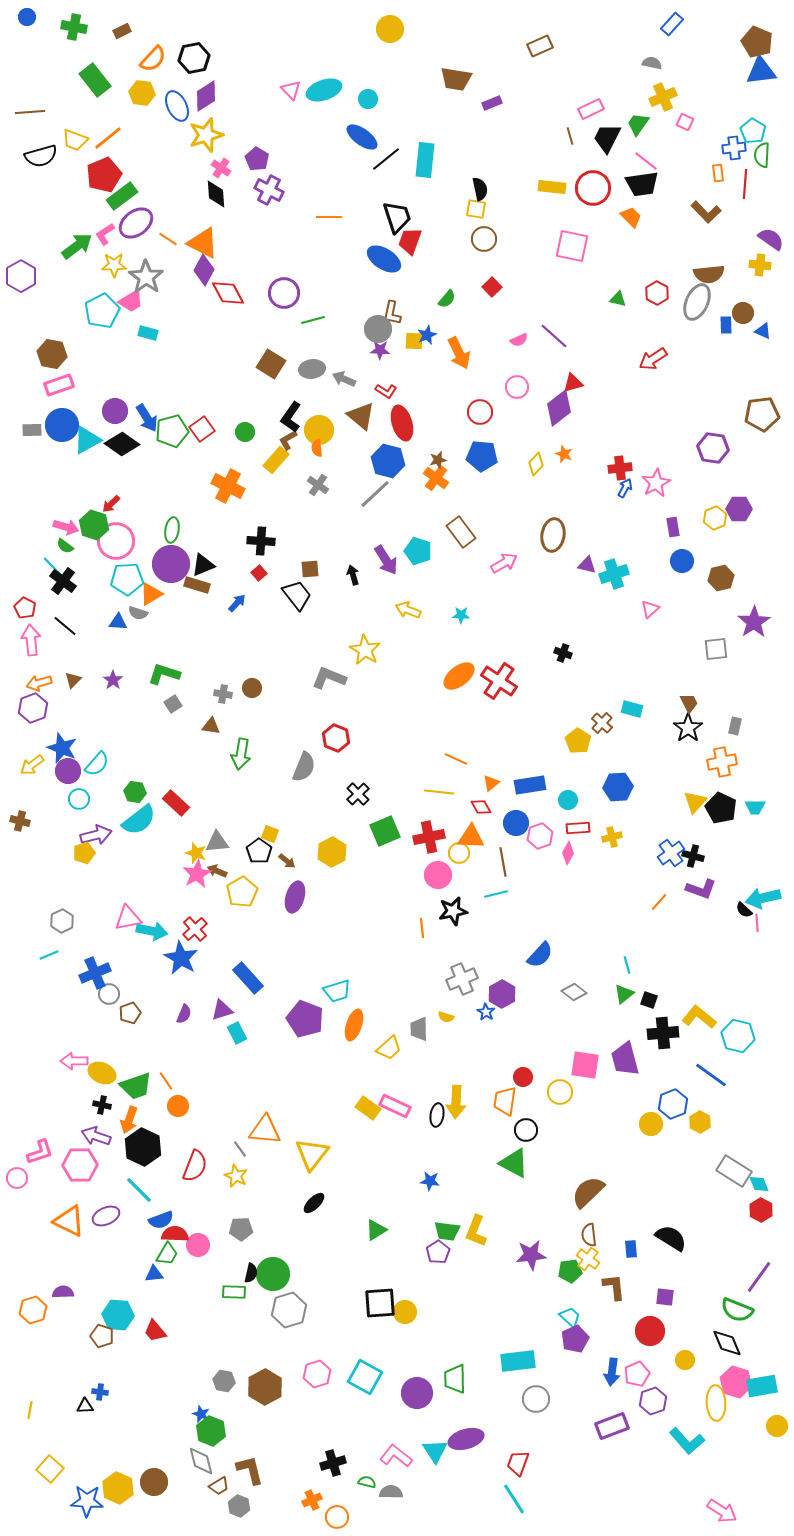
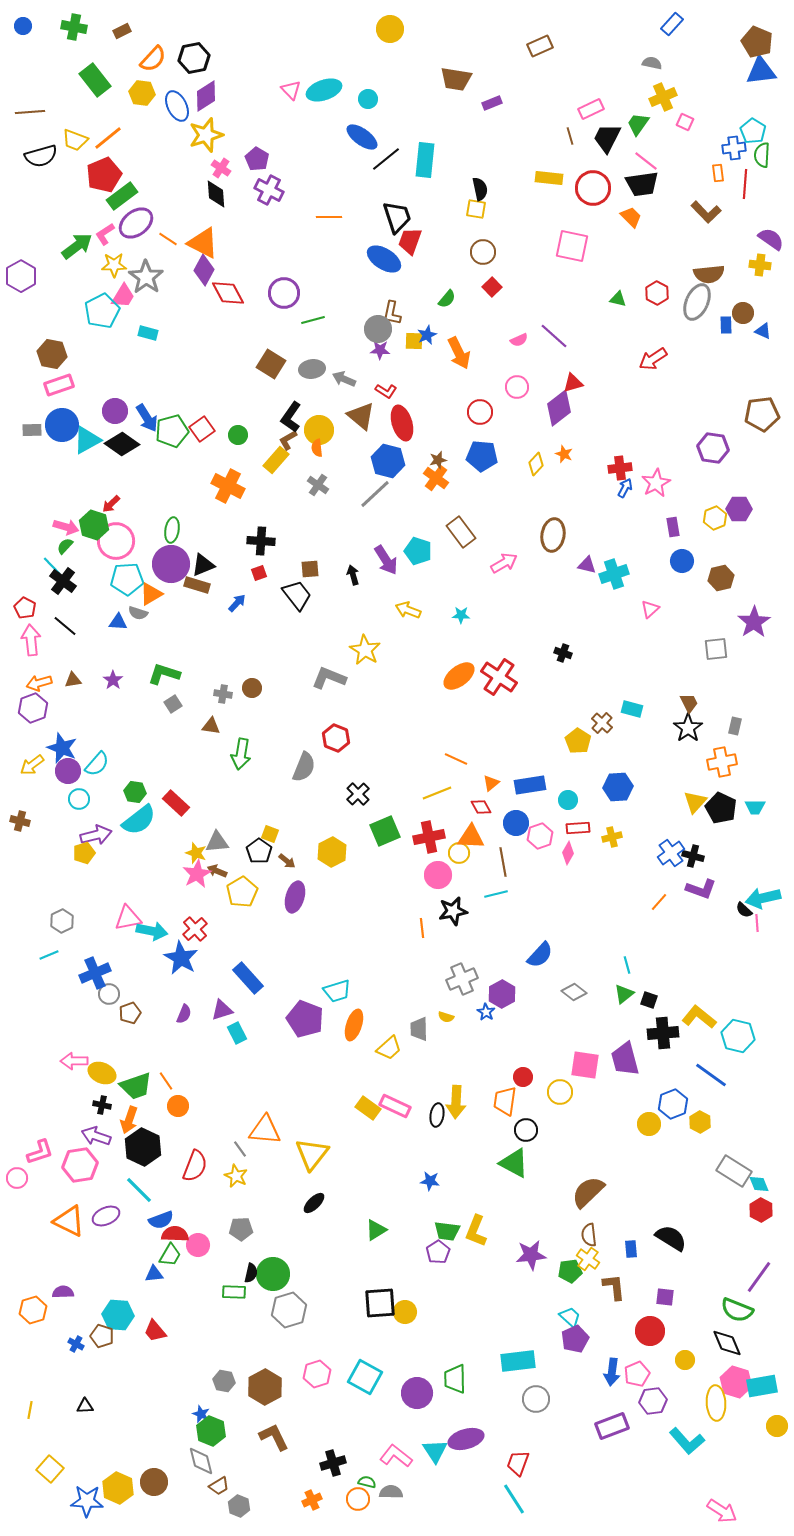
blue circle at (27, 17): moved 4 px left, 9 px down
yellow rectangle at (552, 187): moved 3 px left, 9 px up
brown circle at (484, 239): moved 1 px left, 13 px down
pink trapezoid at (131, 301): moved 8 px left, 5 px up; rotated 28 degrees counterclockwise
green circle at (245, 432): moved 7 px left, 3 px down
green semicircle at (65, 546): rotated 96 degrees clockwise
red square at (259, 573): rotated 21 degrees clockwise
brown triangle at (73, 680): rotated 36 degrees clockwise
red cross at (499, 681): moved 4 px up
yellow line at (439, 792): moved 2 px left, 1 px down; rotated 28 degrees counterclockwise
yellow circle at (651, 1124): moved 2 px left
pink hexagon at (80, 1165): rotated 8 degrees counterclockwise
green trapezoid at (167, 1254): moved 3 px right, 1 px down
blue cross at (100, 1392): moved 24 px left, 48 px up; rotated 21 degrees clockwise
purple hexagon at (653, 1401): rotated 12 degrees clockwise
brown L-shape at (250, 1470): moved 24 px right, 33 px up; rotated 12 degrees counterclockwise
orange circle at (337, 1517): moved 21 px right, 18 px up
